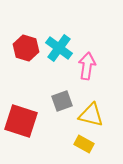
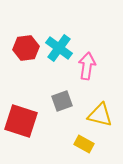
red hexagon: rotated 25 degrees counterclockwise
yellow triangle: moved 9 px right
